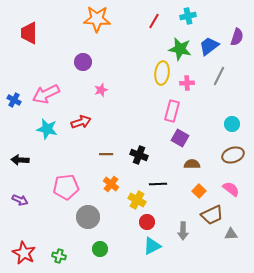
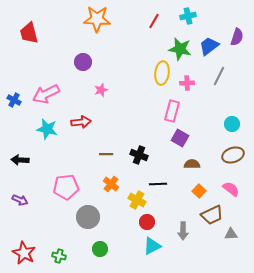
red trapezoid: rotated 15 degrees counterclockwise
red arrow: rotated 12 degrees clockwise
